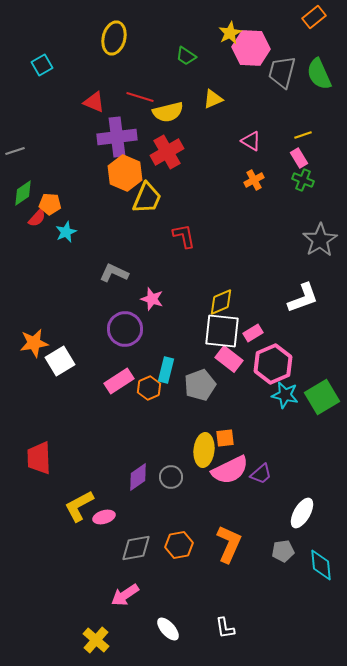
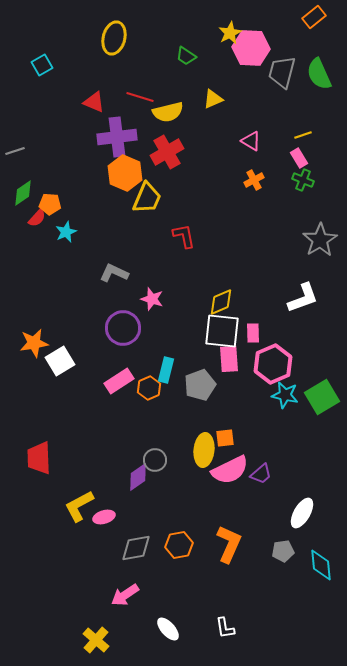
purple circle at (125, 329): moved 2 px left, 1 px up
pink rectangle at (253, 333): rotated 60 degrees counterclockwise
pink rectangle at (229, 359): rotated 48 degrees clockwise
gray circle at (171, 477): moved 16 px left, 17 px up
